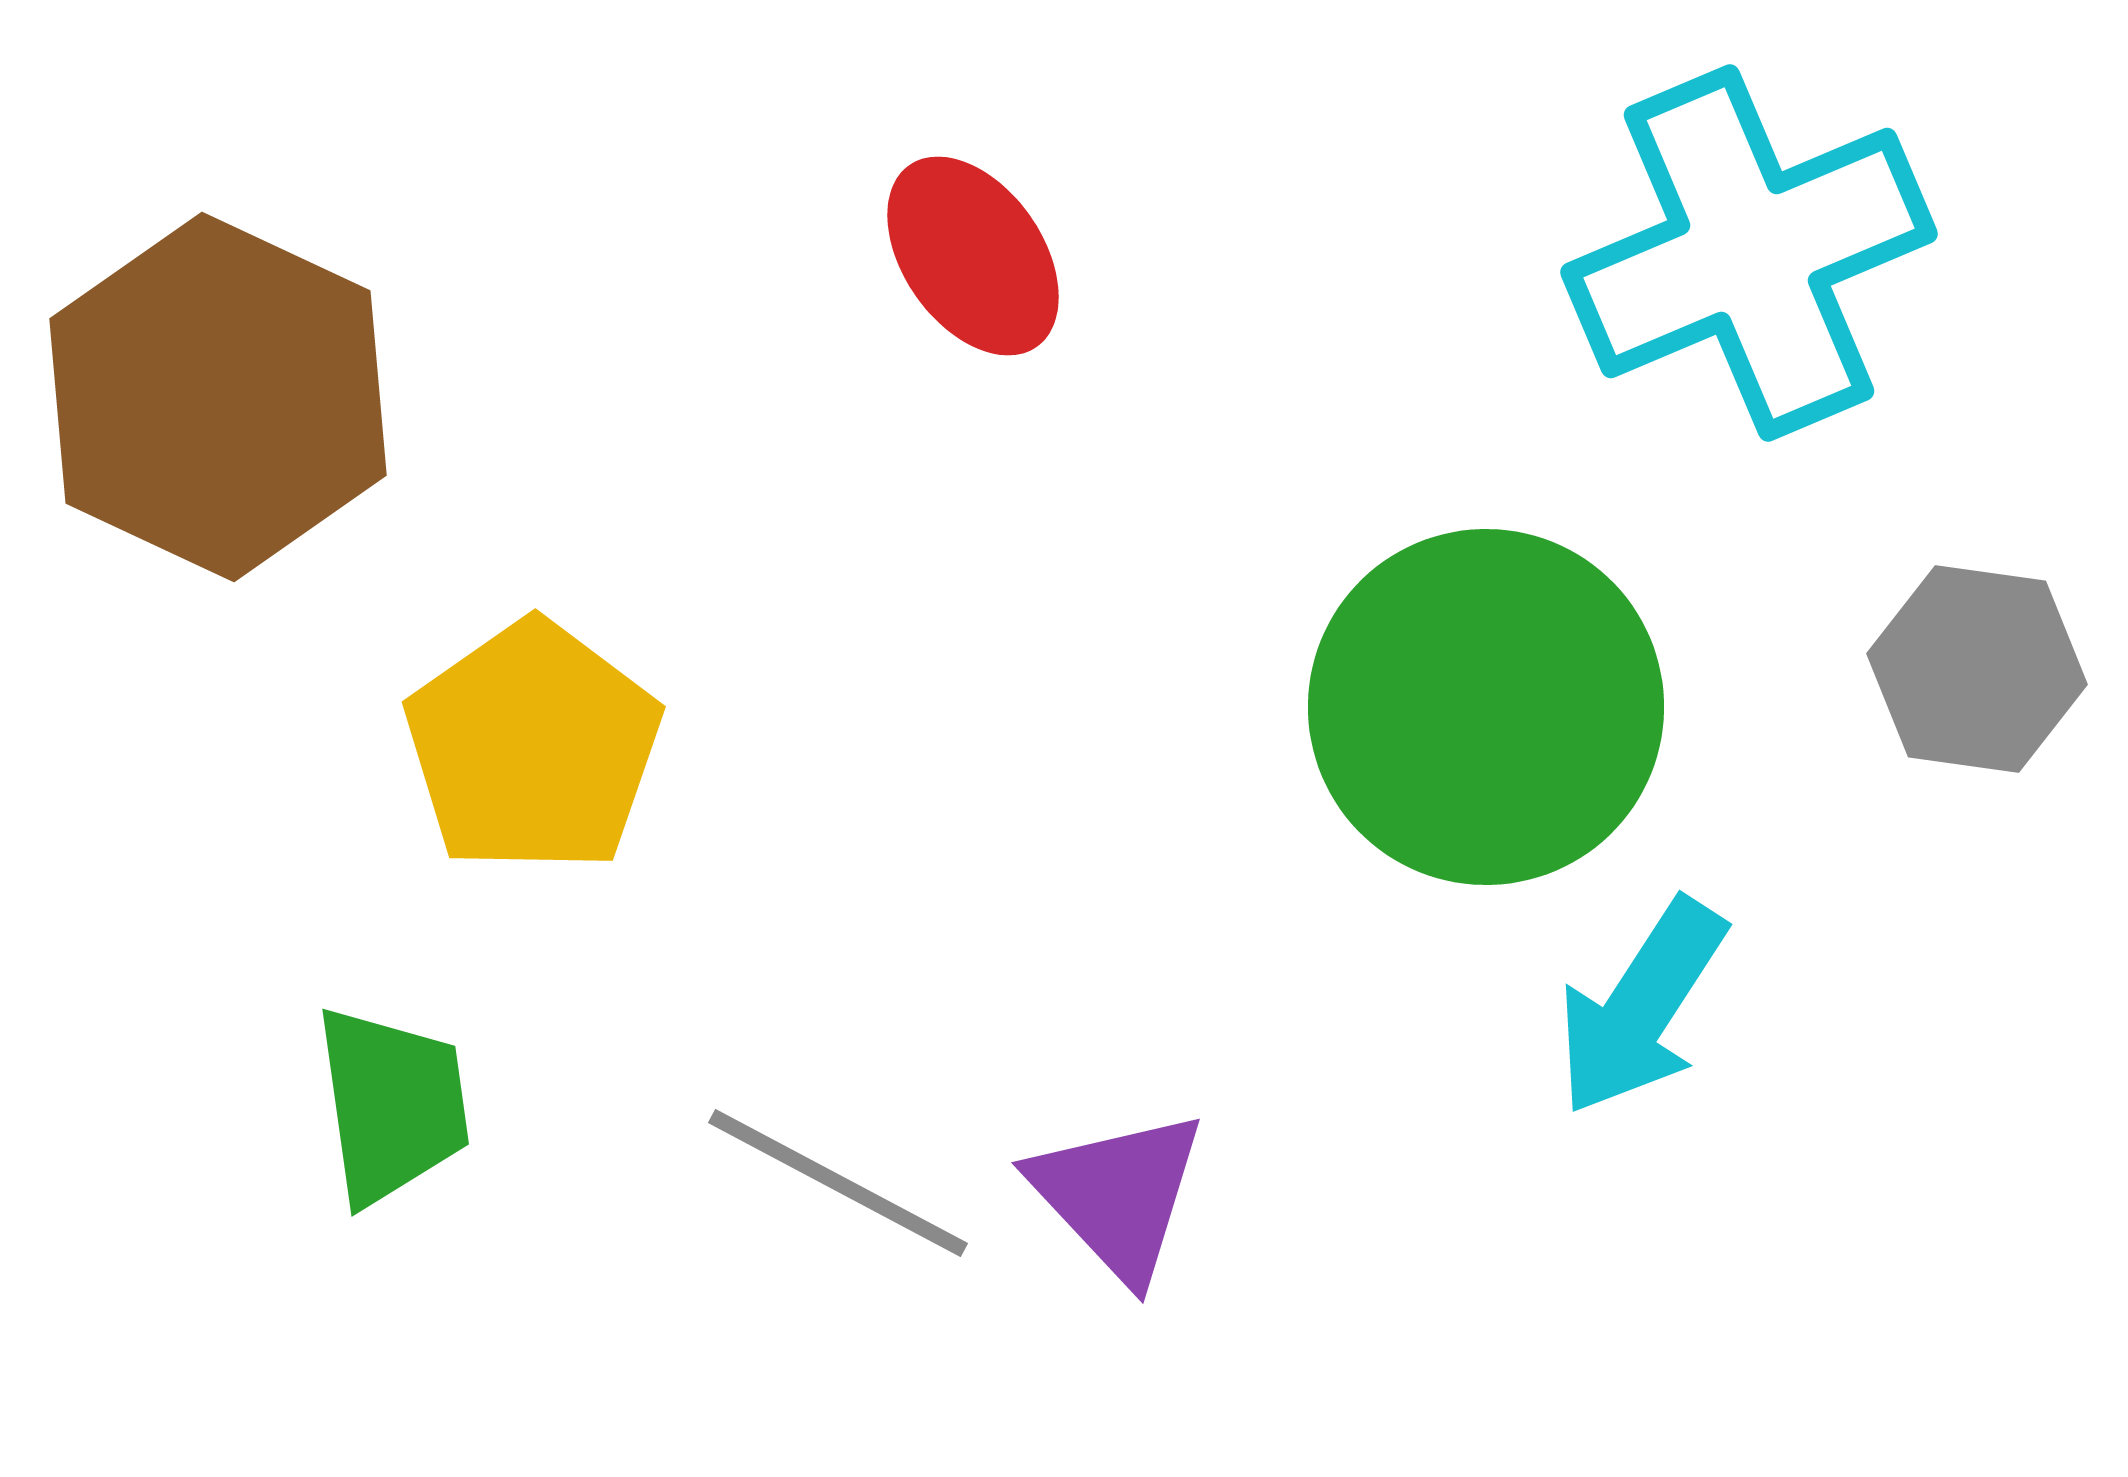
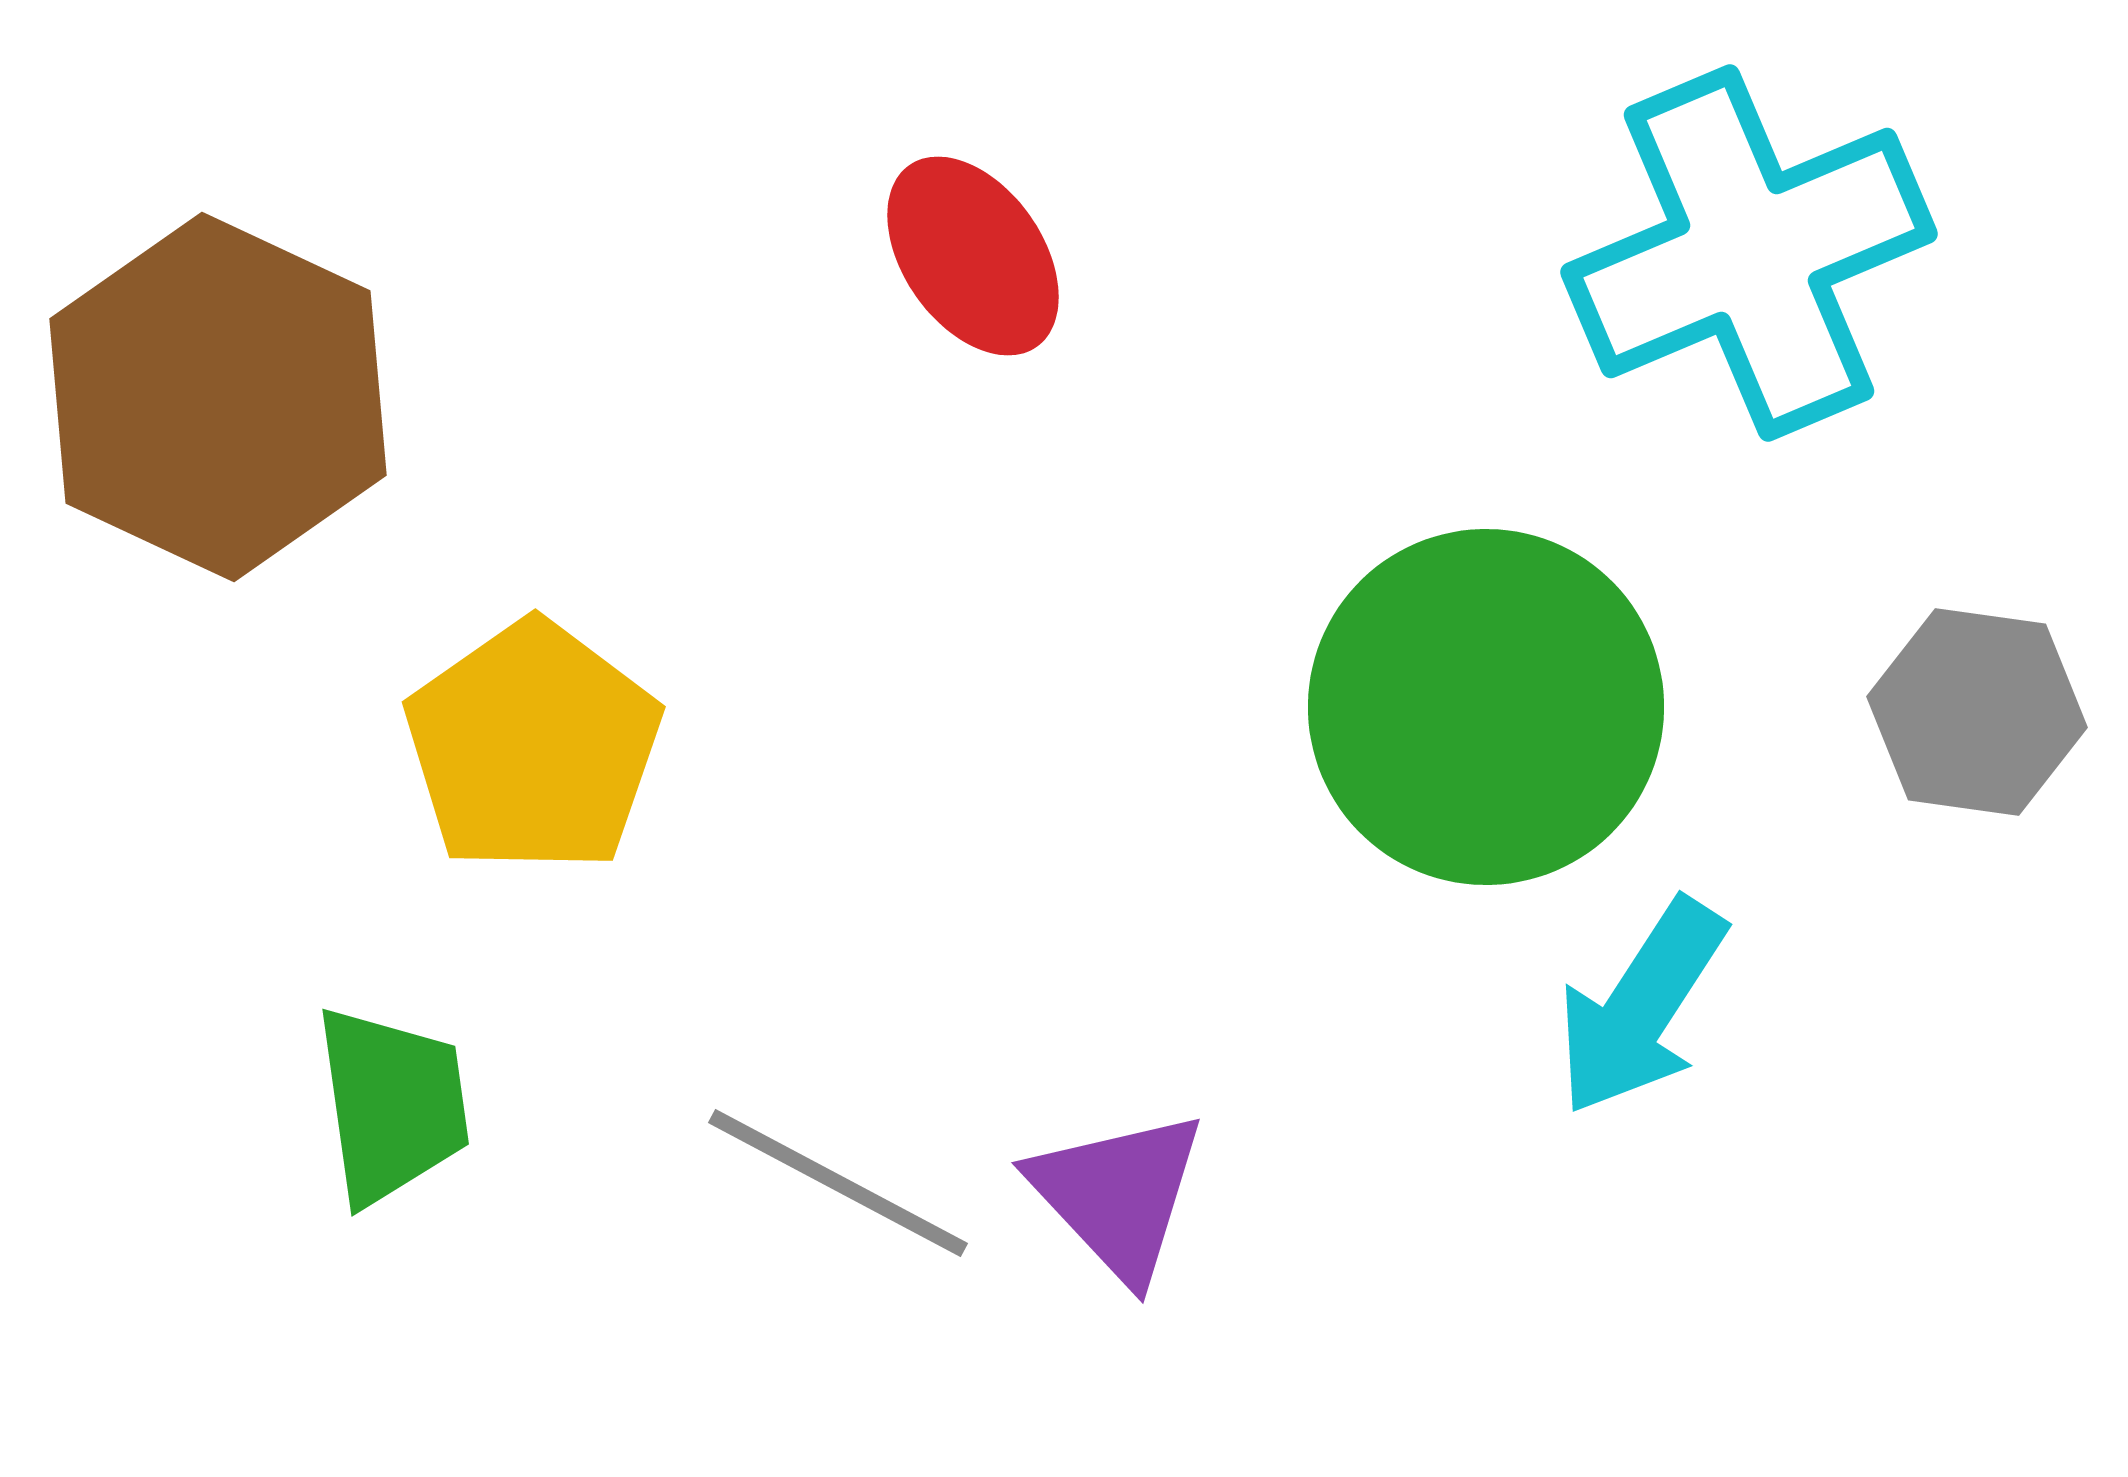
gray hexagon: moved 43 px down
